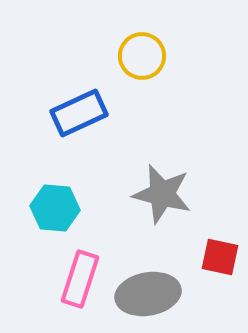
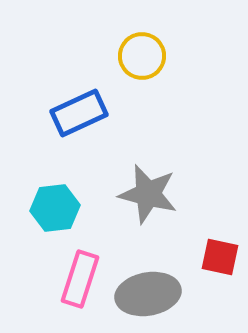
gray star: moved 14 px left
cyan hexagon: rotated 12 degrees counterclockwise
